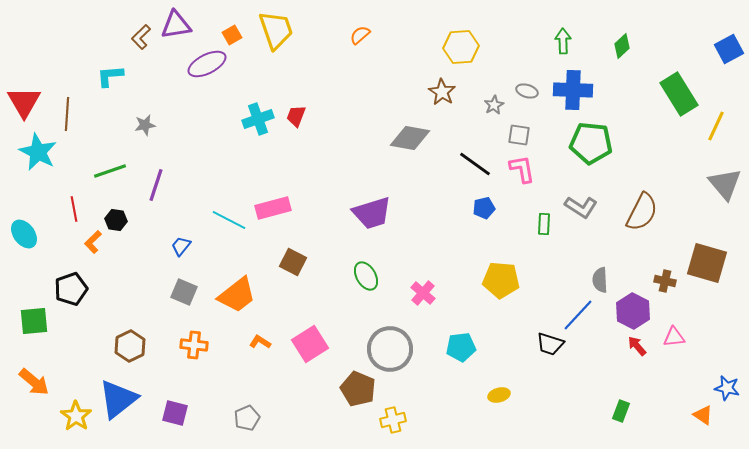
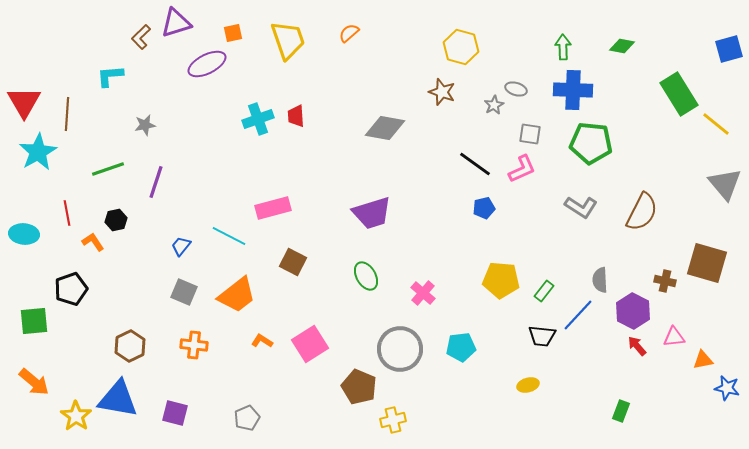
purple triangle at (176, 25): moved 2 px up; rotated 8 degrees counterclockwise
yellow trapezoid at (276, 30): moved 12 px right, 10 px down
orange square at (232, 35): moved 1 px right, 2 px up; rotated 18 degrees clockwise
orange semicircle at (360, 35): moved 11 px left, 2 px up
green arrow at (563, 41): moved 6 px down
green diamond at (622, 46): rotated 55 degrees clockwise
yellow hexagon at (461, 47): rotated 20 degrees clockwise
blue square at (729, 49): rotated 12 degrees clockwise
gray ellipse at (527, 91): moved 11 px left, 2 px up
brown star at (442, 92): rotated 12 degrees counterclockwise
red trapezoid at (296, 116): rotated 25 degrees counterclockwise
yellow line at (716, 126): moved 2 px up; rotated 76 degrees counterclockwise
gray square at (519, 135): moved 11 px right, 1 px up
gray diamond at (410, 138): moved 25 px left, 10 px up
cyan star at (38, 152): rotated 15 degrees clockwise
pink L-shape at (522, 169): rotated 76 degrees clockwise
green line at (110, 171): moved 2 px left, 2 px up
purple line at (156, 185): moved 3 px up
red line at (74, 209): moved 7 px left, 4 px down
black hexagon at (116, 220): rotated 20 degrees counterclockwise
cyan line at (229, 220): moved 16 px down
green rectangle at (544, 224): moved 67 px down; rotated 35 degrees clockwise
cyan ellipse at (24, 234): rotated 48 degrees counterclockwise
orange L-shape at (93, 242): rotated 100 degrees clockwise
orange L-shape at (260, 342): moved 2 px right, 1 px up
black trapezoid at (550, 344): moved 8 px left, 8 px up; rotated 12 degrees counterclockwise
gray circle at (390, 349): moved 10 px right
brown pentagon at (358, 389): moved 1 px right, 2 px up
yellow ellipse at (499, 395): moved 29 px right, 10 px up
blue triangle at (118, 399): rotated 48 degrees clockwise
orange triangle at (703, 415): moved 55 px up; rotated 45 degrees counterclockwise
